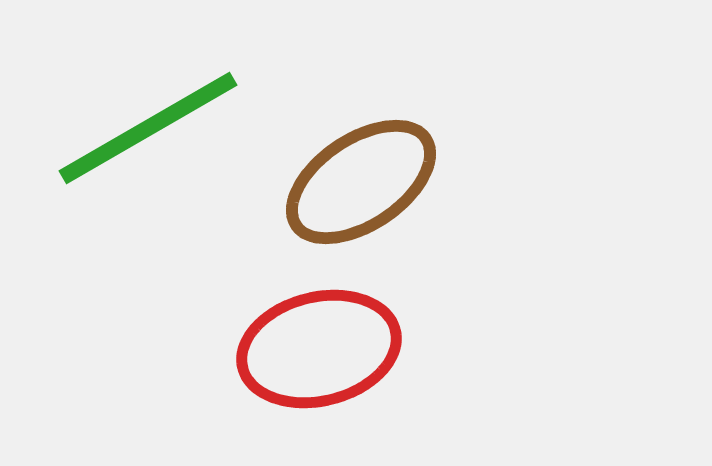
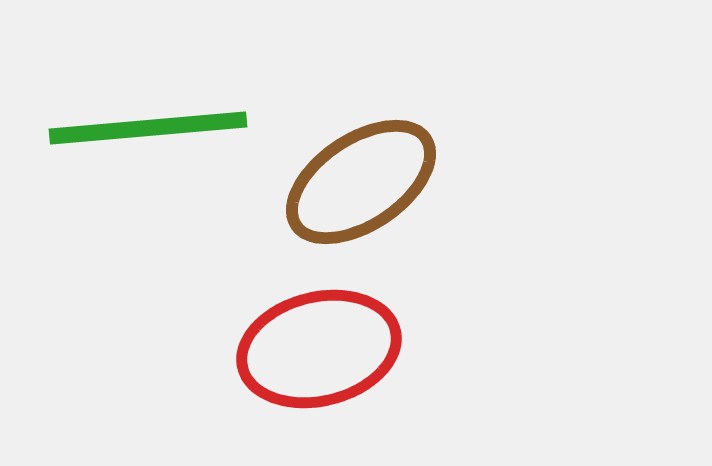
green line: rotated 25 degrees clockwise
